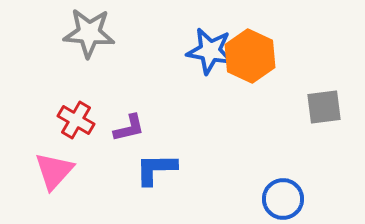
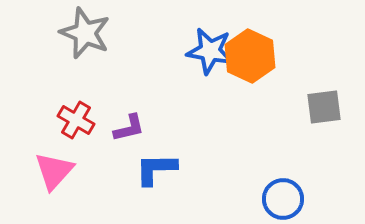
gray star: moved 4 px left; rotated 18 degrees clockwise
